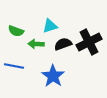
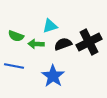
green semicircle: moved 5 px down
